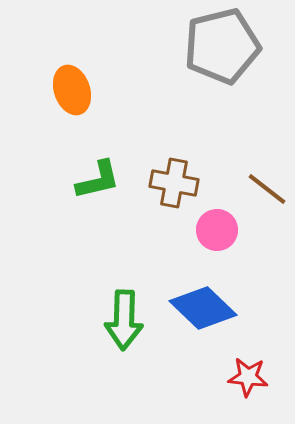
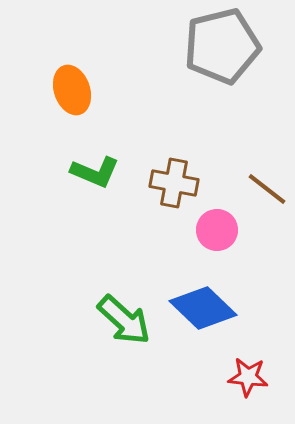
green L-shape: moved 3 px left, 8 px up; rotated 36 degrees clockwise
green arrow: rotated 50 degrees counterclockwise
